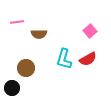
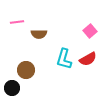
brown circle: moved 2 px down
